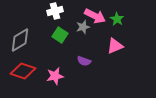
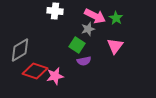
white cross: rotated 21 degrees clockwise
green star: moved 1 px left, 1 px up
gray star: moved 5 px right, 2 px down
green square: moved 17 px right, 10 px down
gray diamond: moved 10 px down
pink triangle: rotated 30 degrees counterclockwise
purple semicircle: rotated 32 degrees counterclockwise
red diamond: moved 12 px right
